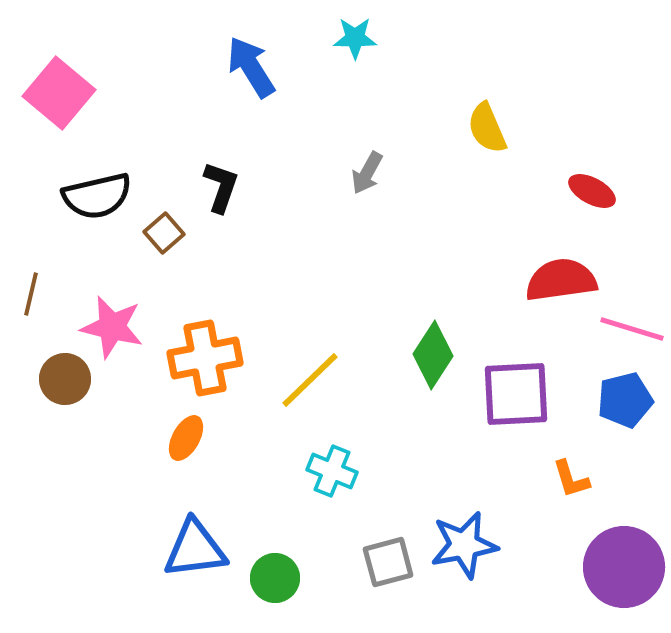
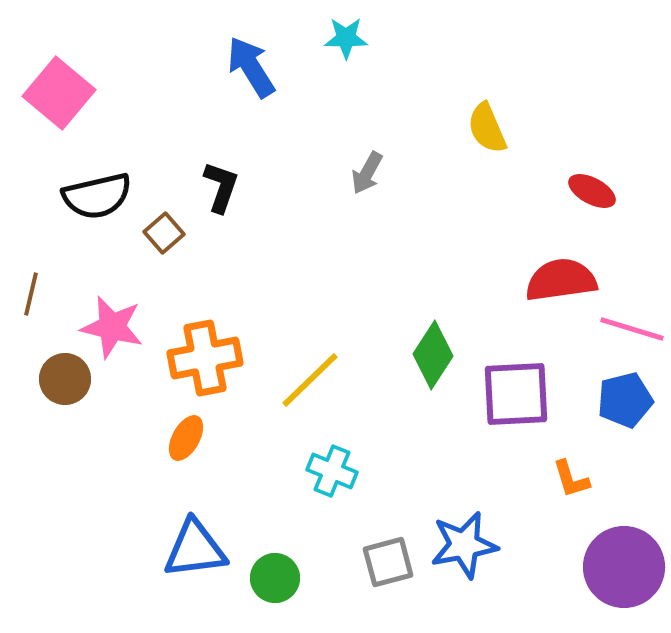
cyan star: moved 9 px left
